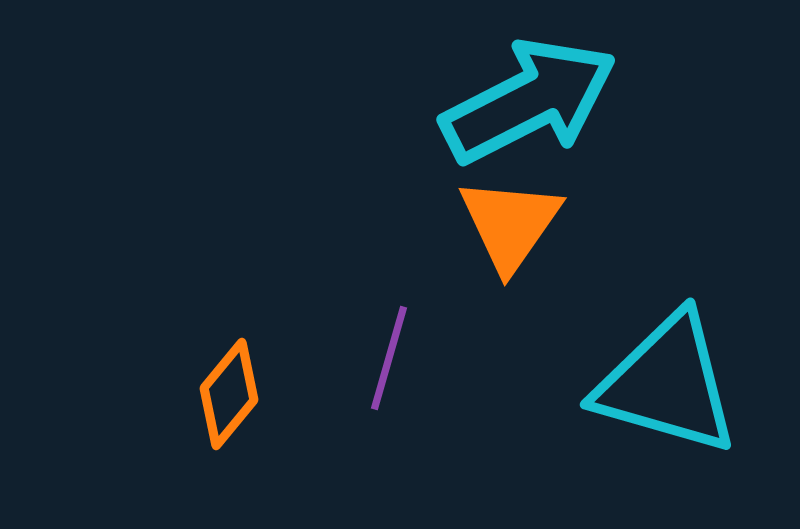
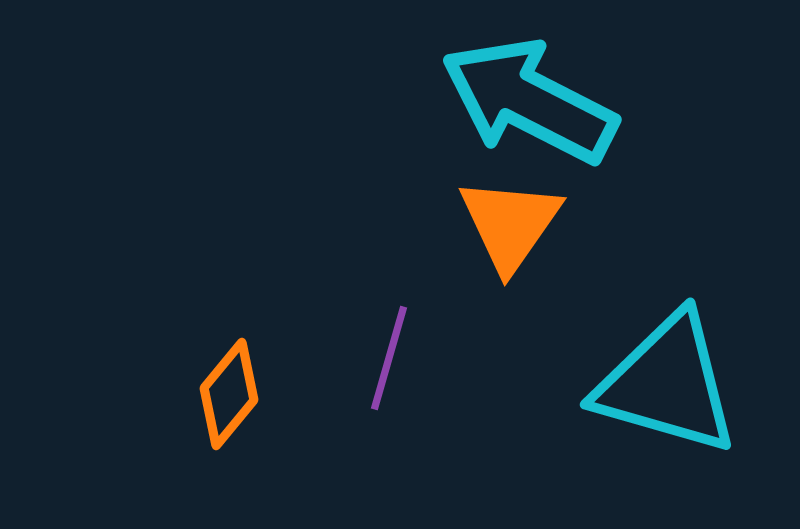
cyan arrow: rotated 126 degrees counterclockwise
